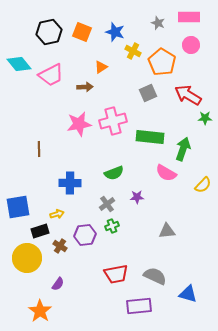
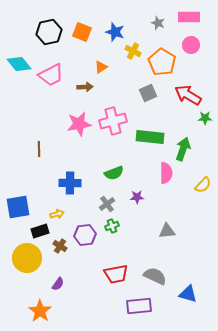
pink semicircle: rotated 120 degrees counterclockwise
